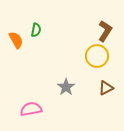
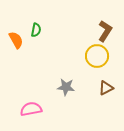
gray star: rotated 30 degrees counterclockwise
